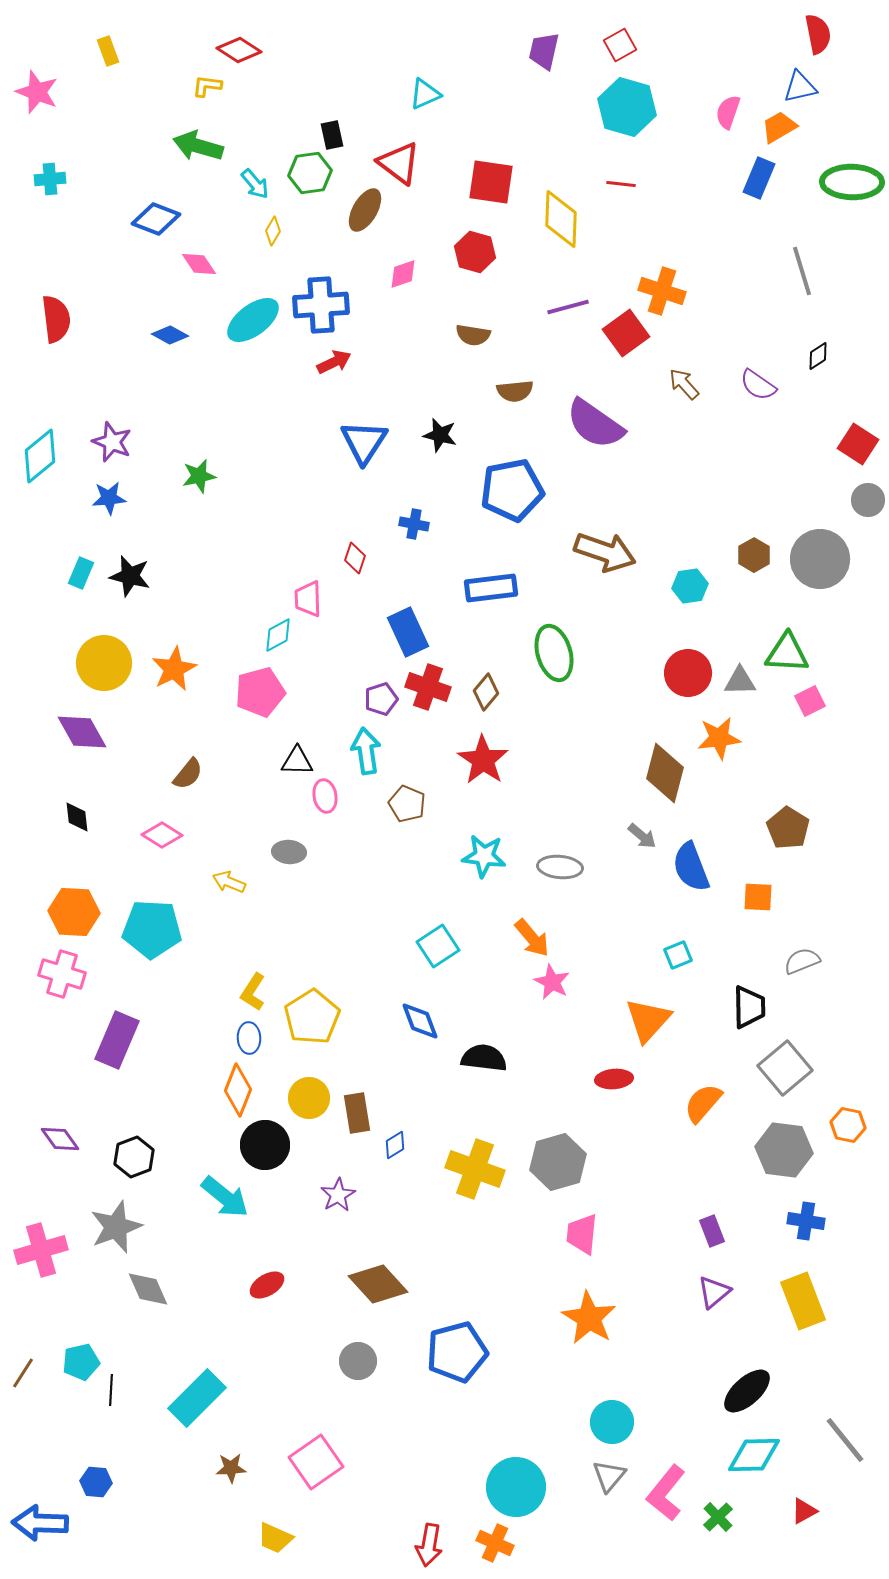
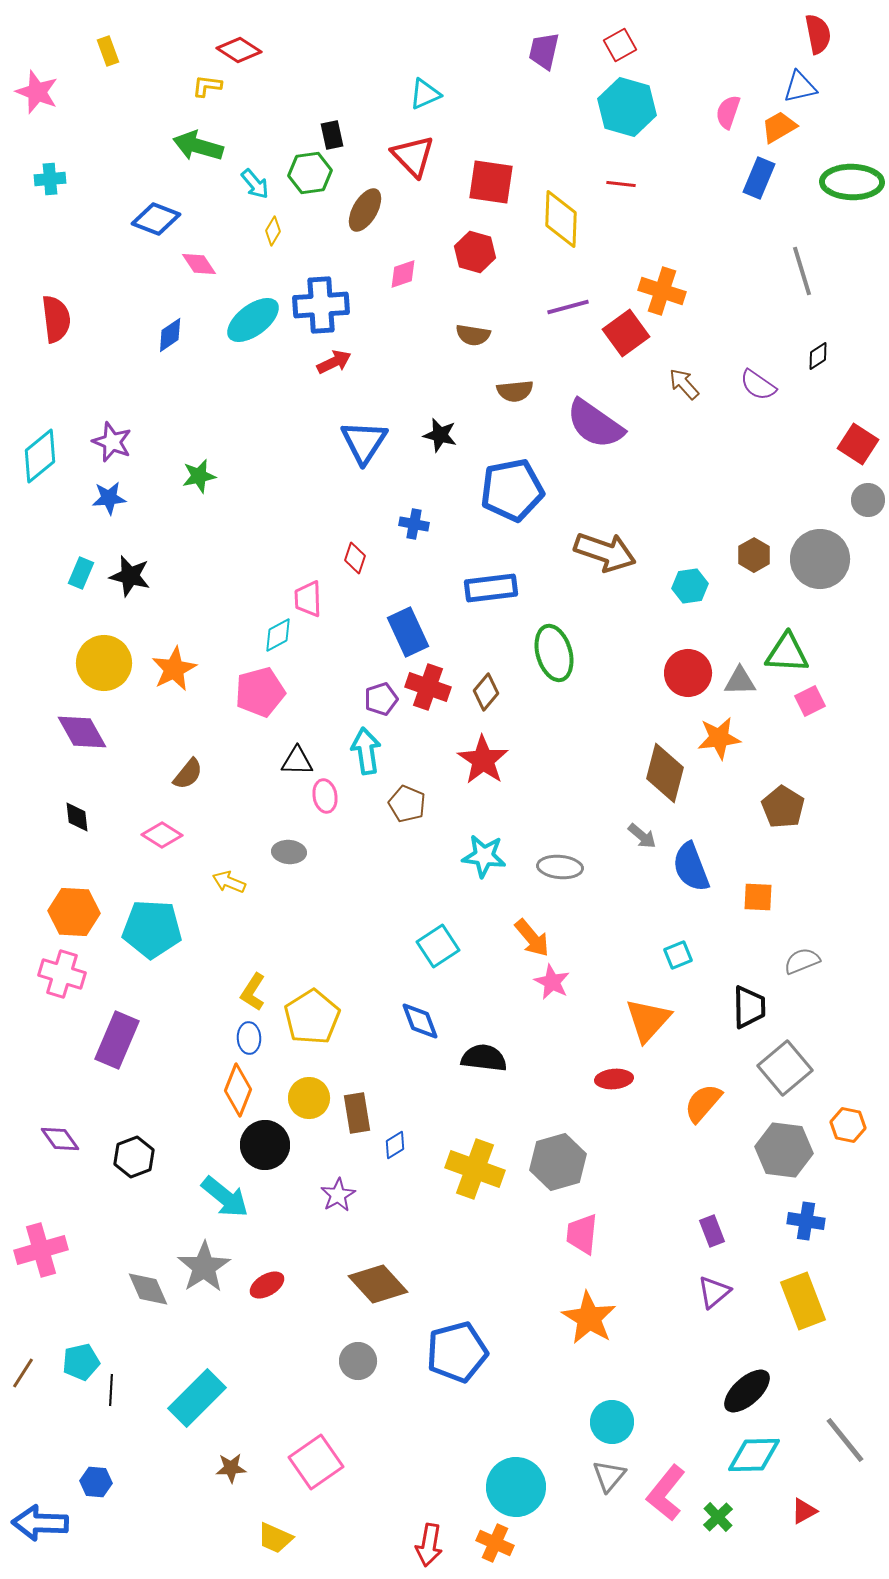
red triangle at (399, 163): moved 14 px right, 7 px up; rotated 9 degrees clockwise
blue diamond at (170, 335): rotated 63 degrees counterclockwise
brown pentagon at (788, 828): moved 5 px left, 21 px up
gray star at (116, 1227): moved 88 px right, 40 px down; rotated 12 degrees counterclockwise
